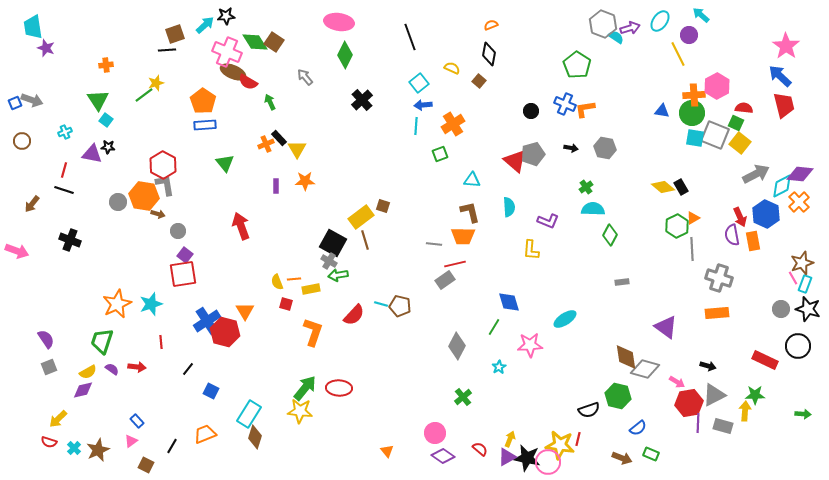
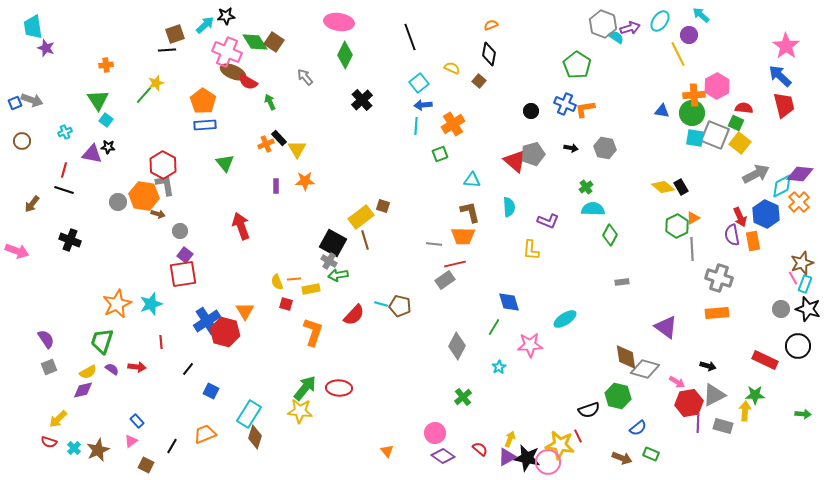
green line at (144, 95): rotated 12 degrees counterclockwise
gray circle at (178, 231): moved 2 px right
red line at (578, 439): moved 3 px up; rotated 40 degrees counterclockwise
